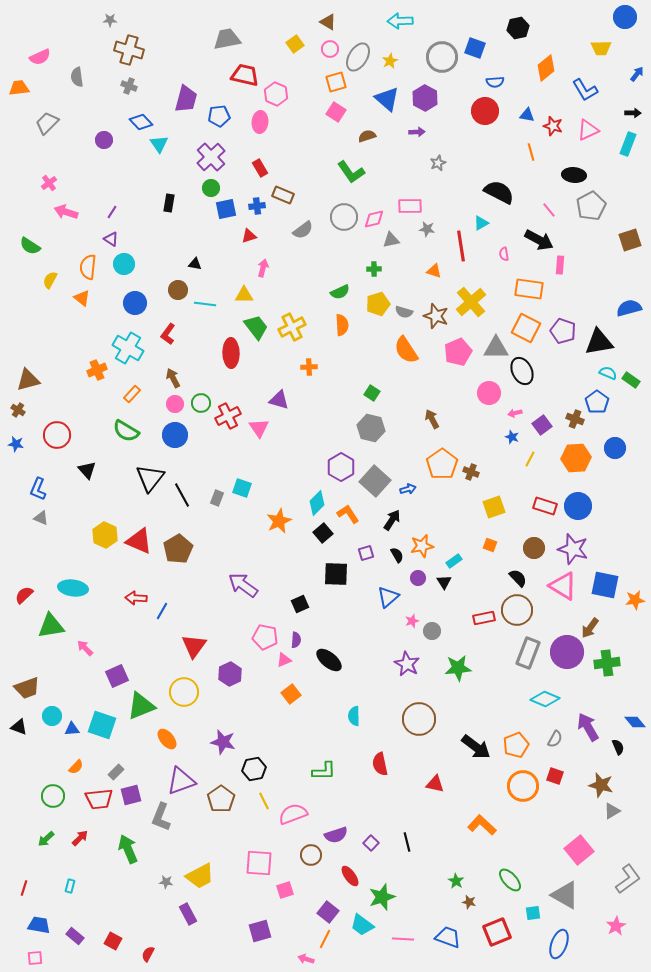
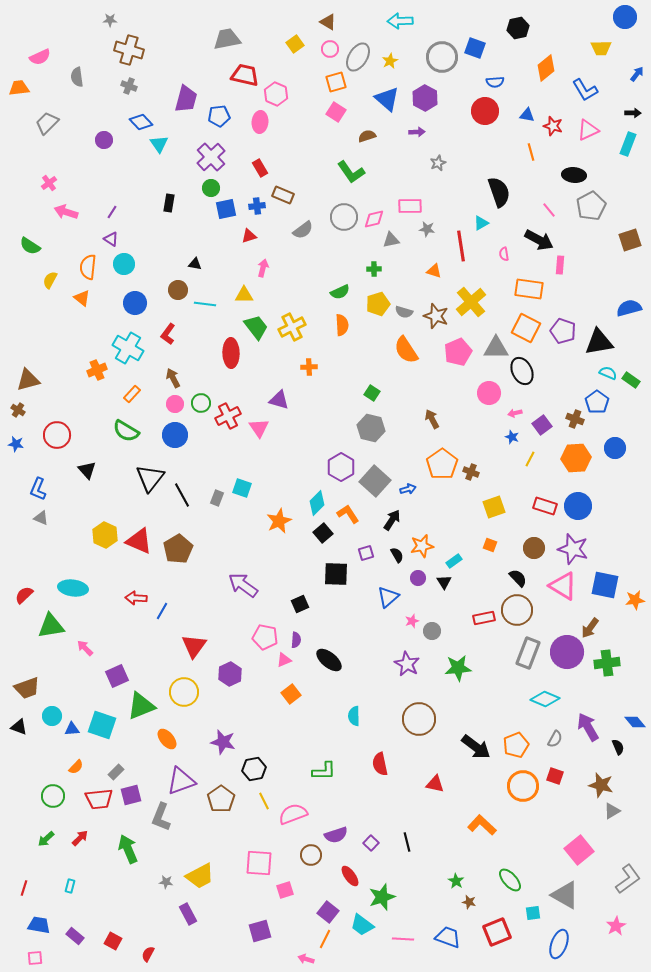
black semicircle at (499, 192): rotated 44 degrees clockwise
